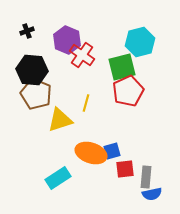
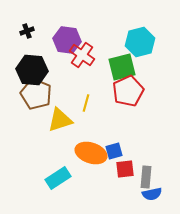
purple hexagon: rotated 16 degrees counterclockwise
blue square: moved 2 px right
